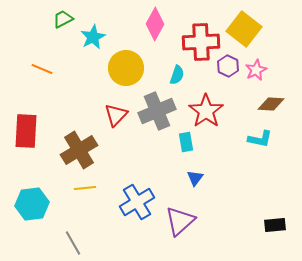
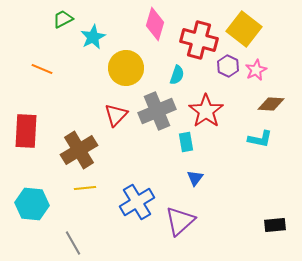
pink diamond: rotated 12 degrees counterclockwise
red cross: moved 2 px left, 2 px up; rotated 18 degrees clockwise
cyan hexagon: rotated 12 degrees clockwise
